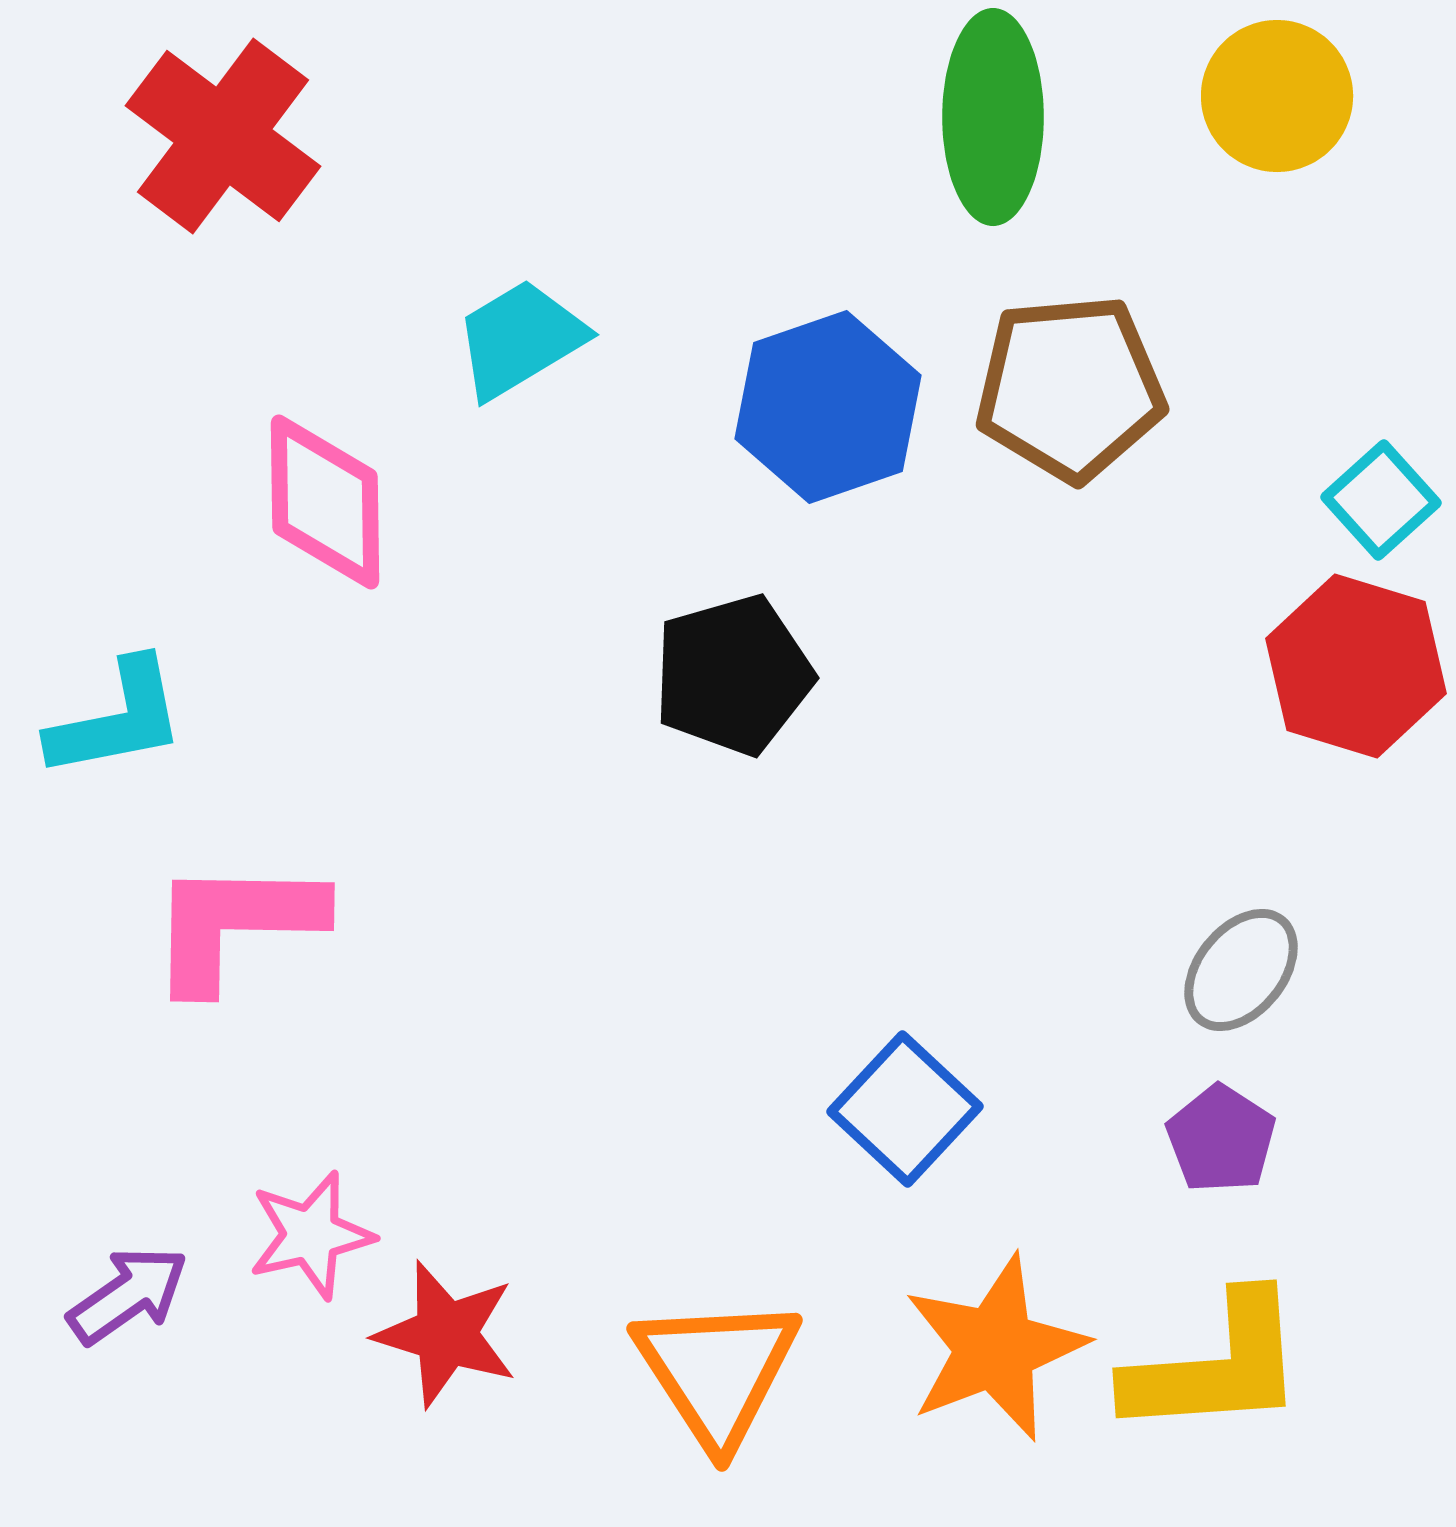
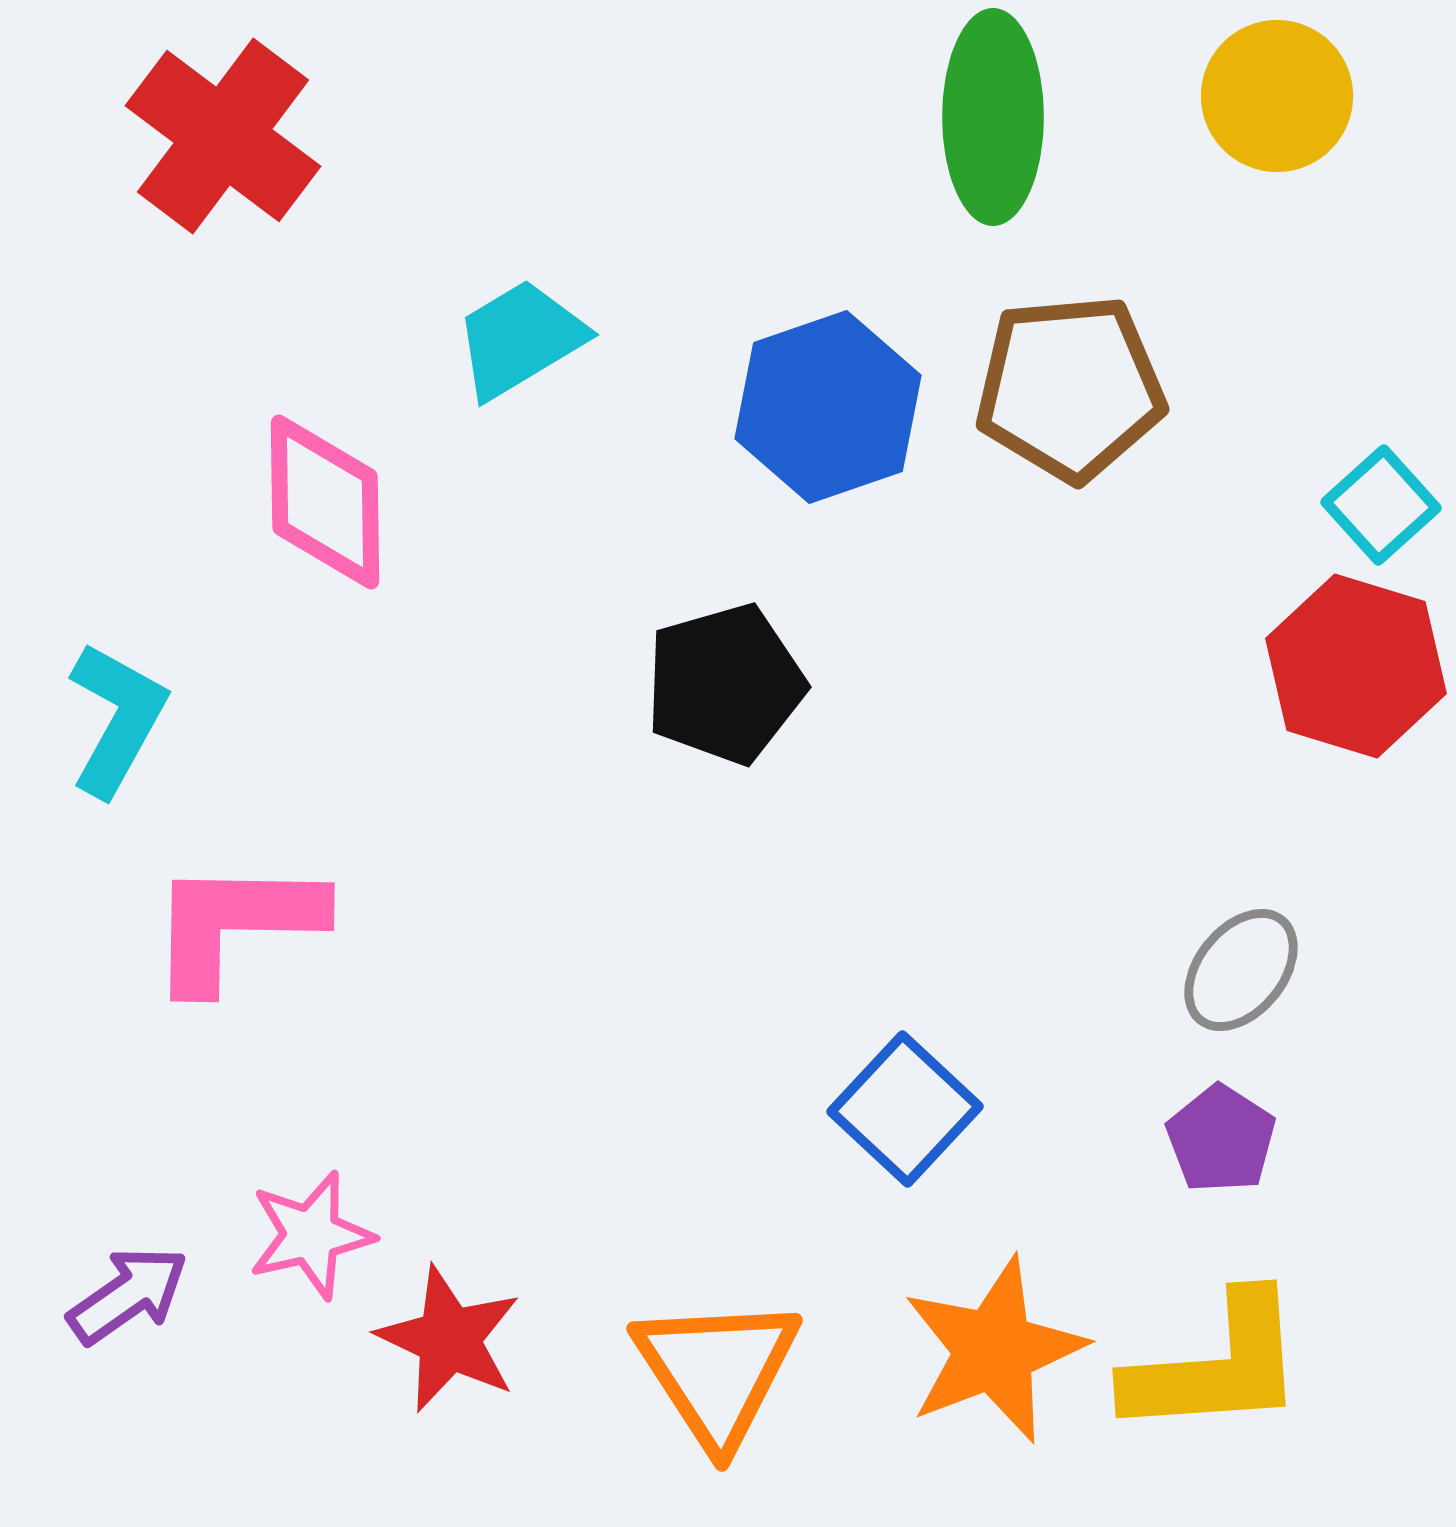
cyan square: moved 5 px down
black pentagon: moved 8 px left, 9 px down
cyan L-shape: rotated 50 degrees counterclockwise
red star: moved 3 px right, 5 px down; rotated 8 degrees clockwise
orange star: moved 1 px left, 2 px down
